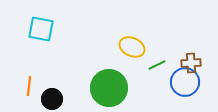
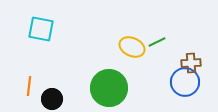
green line: moved 23 px up
